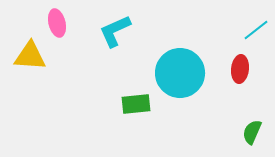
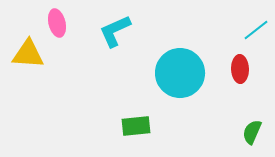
yellow triangle: moved 2 px left, 2 px up
red ellipse: rotated 8 degrees counterclockwise
green rectangle: moved 22 px down
